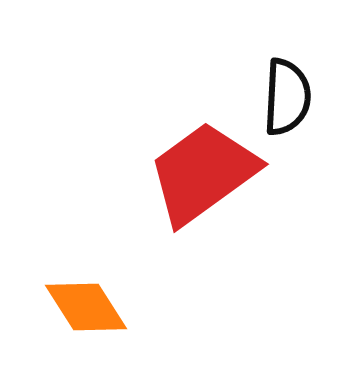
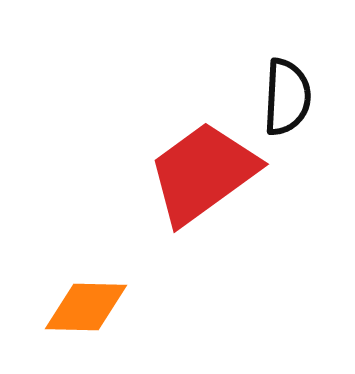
orange diamond: rotated 56 degrees counterclockwise
